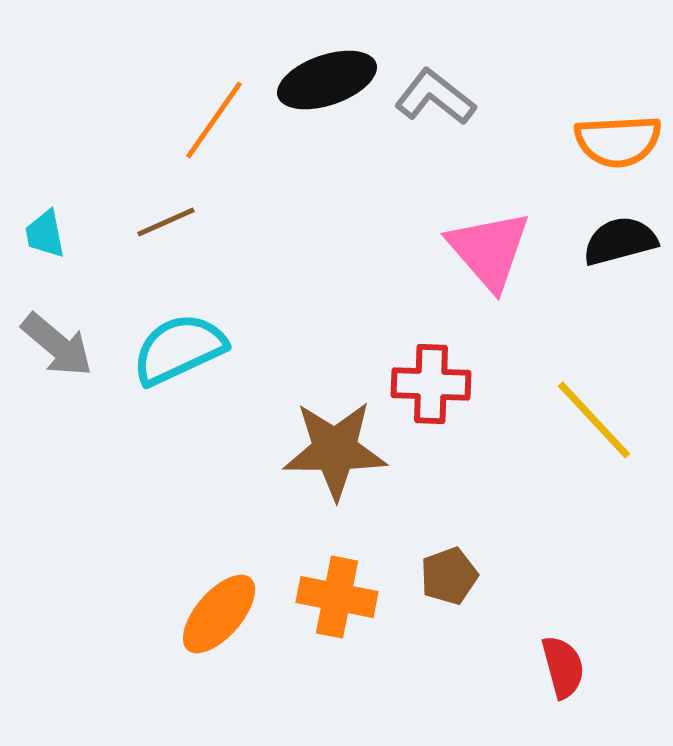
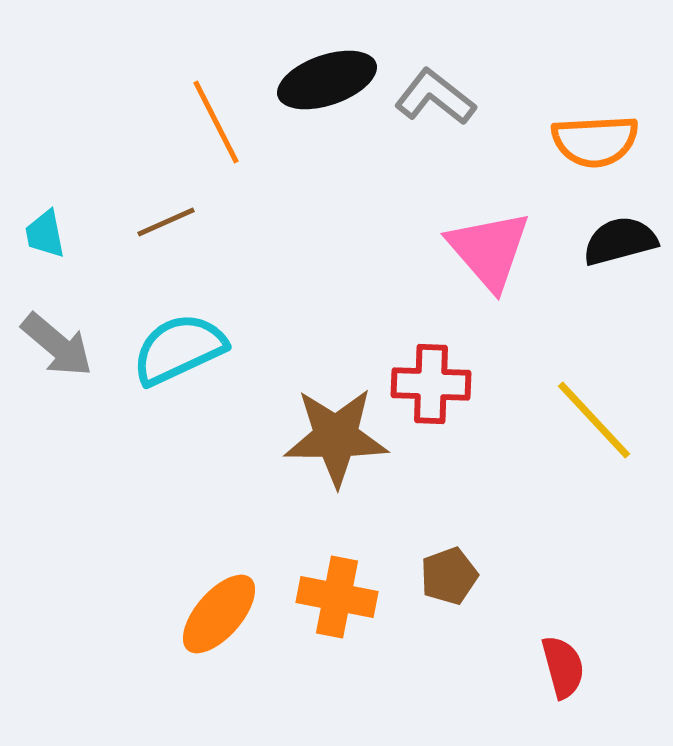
orange line: moved 2 px right, 2 px down; rotated 62 degrees counterclockwise
orange semicircle: moved 23 px left
brown star: moved 1 px right, 13 px up
